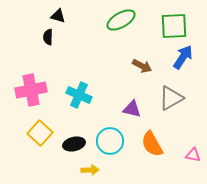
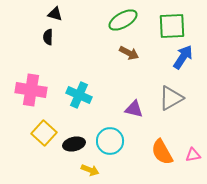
black triangle: moved 3 px left, 2 px up
green ellipse: moved 2 px right
green square: moved 2 px left
brown arrow: moved 13 px left, 13 px up
pink cross: rotated 20 degrees clockwise
purple triangle: moved 2 px right
yellow square: moved 4 px right
orange semicircle: moved 10 px right, 8 px down
pink triangle: rotated 21 degrees counterclockwise
yellow arrow: rotated 24 degrees clockwise
